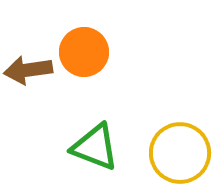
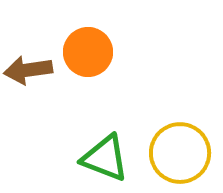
orange circle: moved 4 px right
green triangle: moved 10 px right, 11 px down
